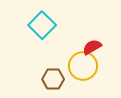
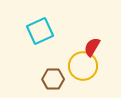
cyan square: moved 2 px left, 6 px down; rotated 20 degrees clockwise
red semicircle: rotated 30 degrees counterclockwise
